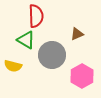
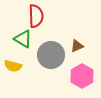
brown triangle: moved 12 px down
green triangle: moved 3 px left, 1 px up
gray circle: moved 1 px left
